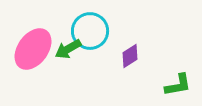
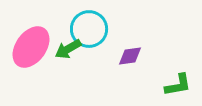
cyan circle: moved 1 px left, 2 px up
pink ellipse: moved 2 px left, 2 px up
purple diamond: rotated 25 degrees clockwise
